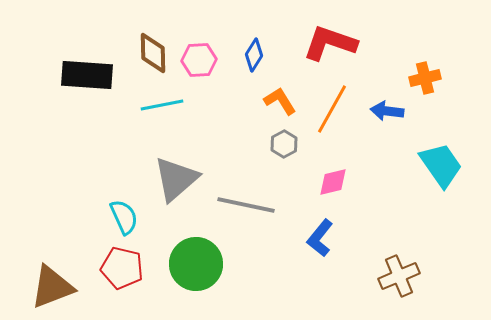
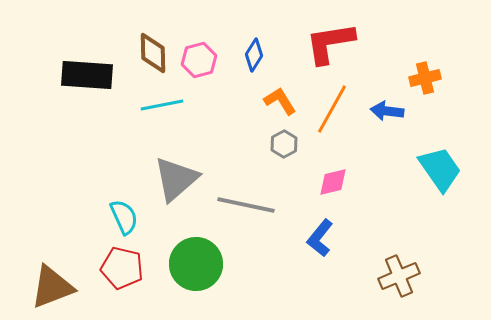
red L-shape: rotated 28 degrees counterclockwise
pink hexagon: rotated 12 degrees counterclockwise
cyan trapezoid: moved 1 px left, 4 px down
